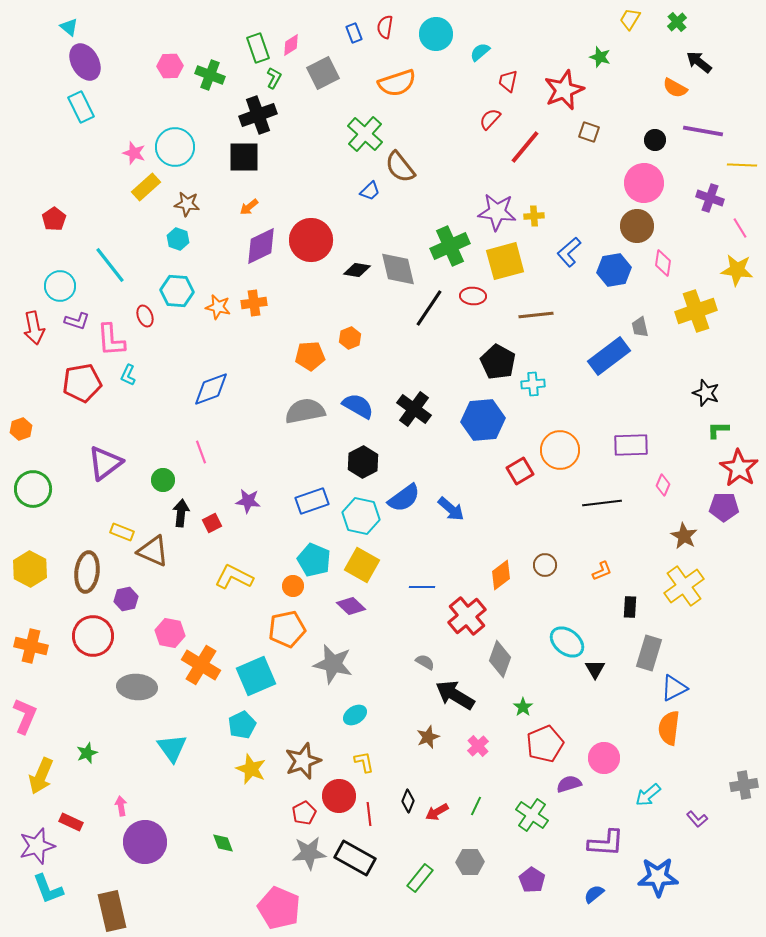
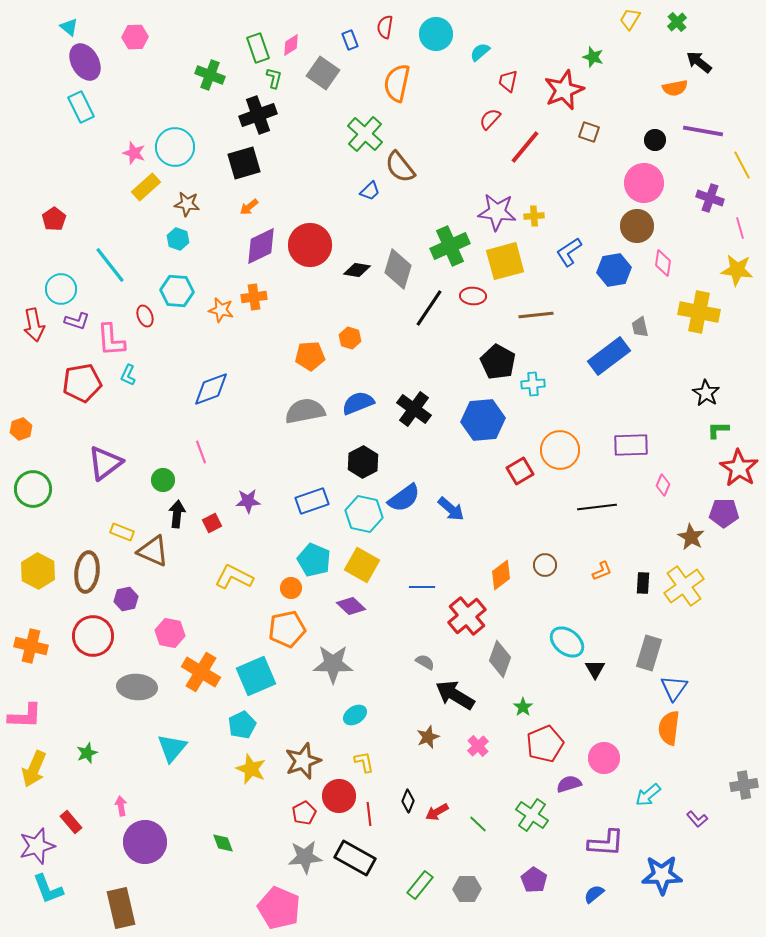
blue rectangle at (354, 33): moved 4 px left, 7 px down
green star at (600, 57): moved 7 px left
pink hexagon at (170, 66): moved 35 px left, 29 px up
gray square at (323, 73): rotated 28 degrees counterclockwise
green L-shape at (274, 78): rotated 15 degrees counterclockwise
orange semicircle at (397, 83): rotated 120 degrees clockwise
orange semicircle at (675, 88): rotated 40 degrees counterclockwise
black square at (244, 157): moved 6 px down; rotated 16 degrees counterclockwise
yellow line at (742, 165): rotated 60 degrees clockwise
pink line at (740, 228): rotated 15 degrees clockwise
red circle at (311, 240): moved 1 px left, 5 px down
blue L-shape at (569, 252): rotated 8 degrees clockwise
gray diamond at (398, 269): rotated 30 degrees clockwise
cyan circle at (60, 286): moved 1 px right, 3 px down
orange cross at (254, 303): moved 6 px up
orange star at (218, 307): moved 3 px right, 3 px down
yellow cross at (696, 311): moved 3 px right, 1 px down; rotated 30 degrees clockwise
red arrow at (34, 328): moved 3 px up
orange hexagon at (350, 338): rotated 20 degrees counterclockwise
black star at (706, 393): rotated 12 degrees clockwise
blue semicircle at (358, 406): moved 3 px up; rotated 52 degrees counterclockwise
purple star at (248, 501): rotated 10 degrees counterclockwise
black line at (602, 503): moved 5 px left, 4 px down
purple pentagon at (724, 507): moved 6 px down
black arrow at (181, 513): moved 4 px left, 1 px down
cyan hexagon at (361, 516): moved 3 px right, 2 px up
brown star at (684, 536): moved 7 px right, 1 px down
yellow hexagon at (30, 569): moved 8 px right, 2 px down
orange circle at (293, 586): moved 2 px left, 2 px down
black rectangle at (630, 607): moved 13 px right, 24 px up
gray star at (333, 664): rotated 12 degrees counterclockwise
orange cross at (201, 665): moved 7 px down
blue triangle at (674, 688): rotated 28 degrees counterclockwise
pink L-shape at (25, 716): rotated 69 degrees clockwise
cyan triangle at (172, 748): rotated 16 degrees clockwise
yellow arrow at (41, 776): moved 7 px left, 7 px up
green line at (476, 806): moved 2 px right, 18 px down; rotated 72 degrees counterclockwise
red rectangle at (71, 822): rotated 25 degrees clockwise
gray star at (309, 853): moved 4 px left, 4 px down
gray hexagon at (470, 862): moved 3 px left, 27 px down
blue star at (658, 877): moved 4 px right, 2 px up
green rectangle at (420, 878): moved 7 px down
purple pentagon at (532, 880): moved 2 px right
brown rectangle at (112, 911): moved 9 px right, 3 px up
